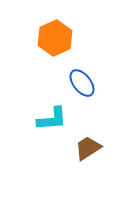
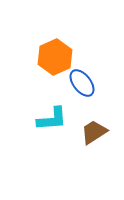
orange hexagon: moved 19 px down
brown trapezoid: moved 6 px right, 16 px up
